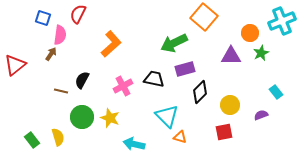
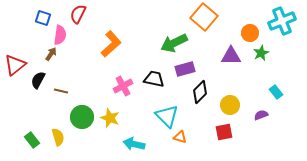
black semicircle: moved 44 px left
